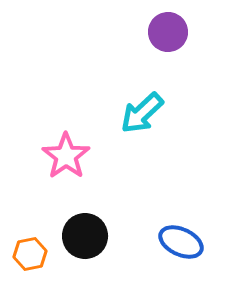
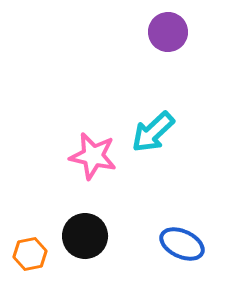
cyan arrow: moved 11 px right, 19 px down
pink star: moved 27 px right; rotated 24 degrees counterclockwise
blue ellipse: moved 1 px right, 2 px down
